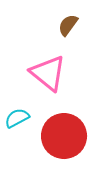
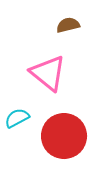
brown semicircle: rotated 40 degrees clockwise
